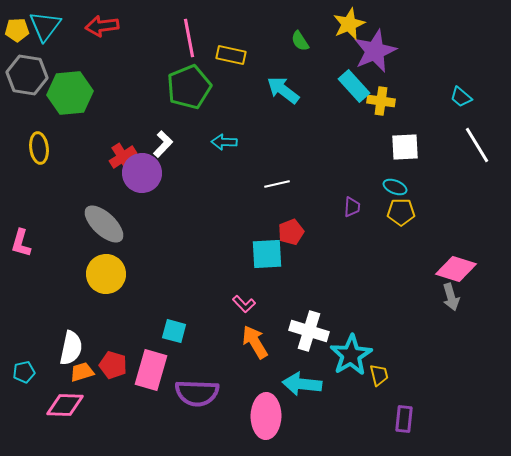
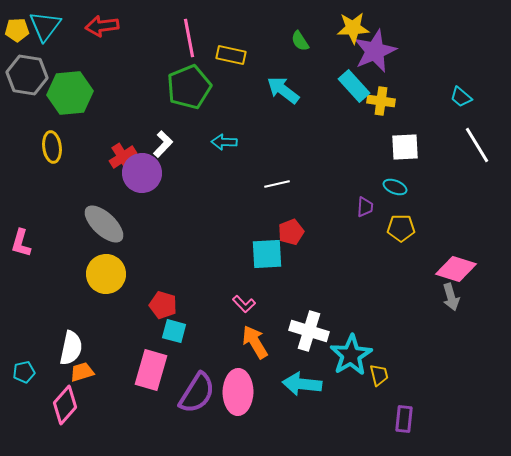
yellow star at (349, 24): moved 4 px right, 4 px down; rotated 20 degrees clockwise
yellow ellipse at (39, 148): moved 13 px right, 1 px up
purple trapezoid at (352, 207): moved 13 px right
yellow pentagon at (401, 212): moved 16 px down
red pentagon at (113, 365): moved 50 px right, 60 px up
purple semicircle at (197, 393): rotated 60 degrees counterclockwise
pink diamond at (65, 405): rotated 51 degrees counterclockwise
pink ellipse at (266, 416): moved 28 px left, 24 px up
